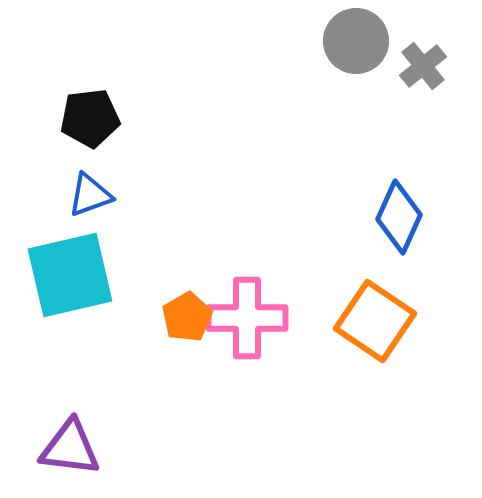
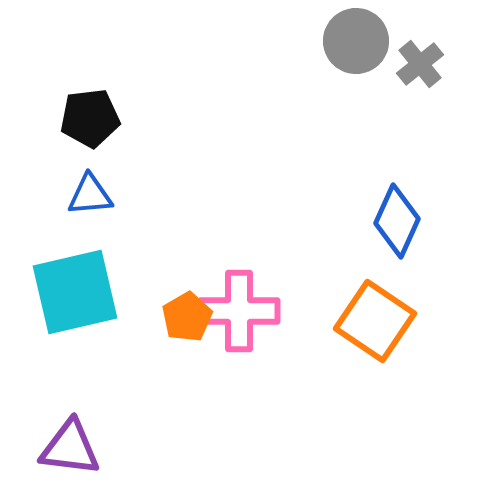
gray cross: moved 3 px left, 2 px up
blue triangle: rotated 15 degrees clockwise
blue diamond: moved 2 px left, 4 px down
cyan square: moved 5 px right, 17 px down
pink cross: moved 8 px left, 7 px up
